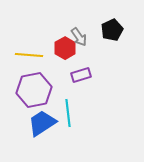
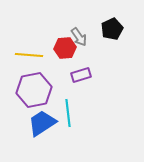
black pentagon: moved 1 px up
red hexagon: rotated 25 degrees clockwise
